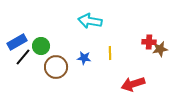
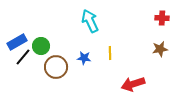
cyan arrow: rotated 55 degrees clockwise
red cross: moved 13 px right, 24 px up
